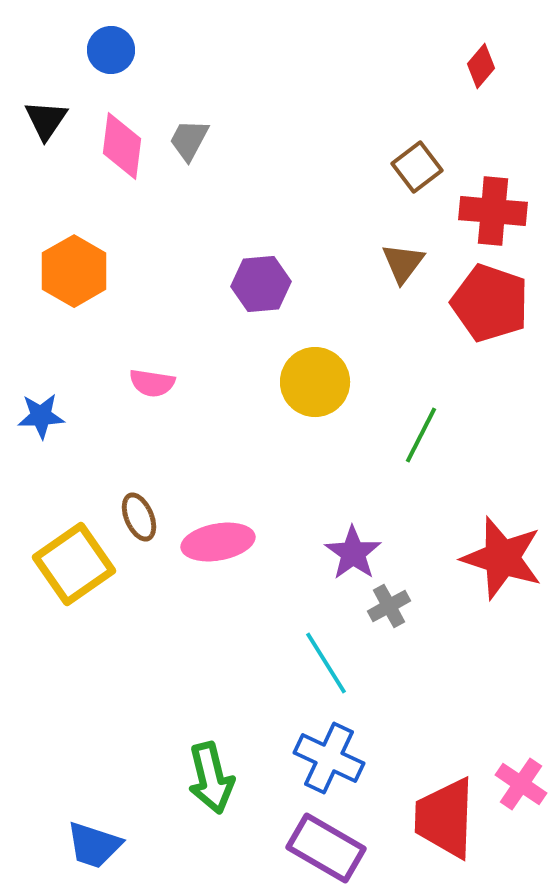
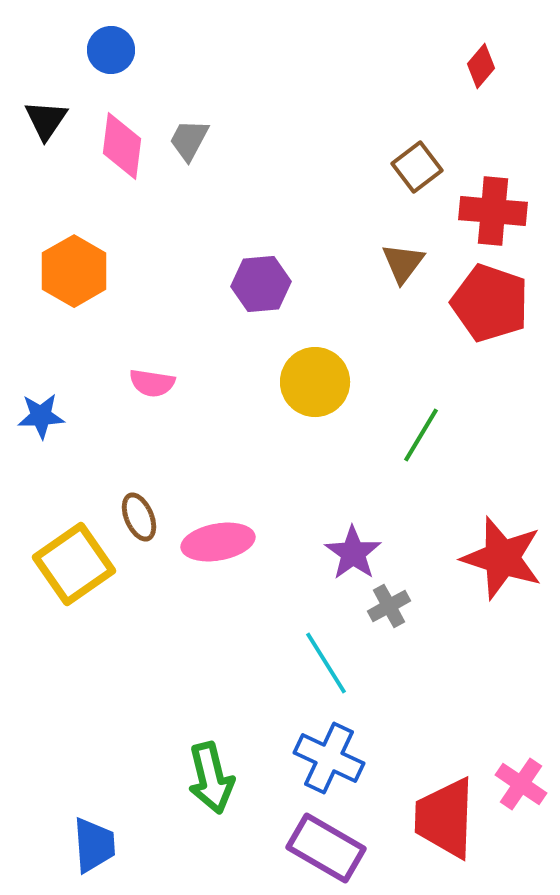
green line: rotated 4 degrees clockwise
blue trapezoid: rotated 112 degrees counterclockwise
